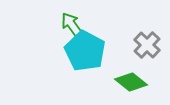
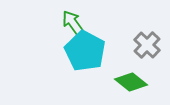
green arrow: moved 1 px right, 2 px up
